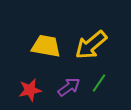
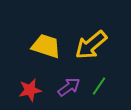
yellow trapezoid: rotated 8 degrees clockwise
green line: moved 3 px down
